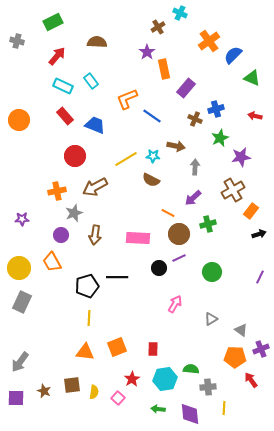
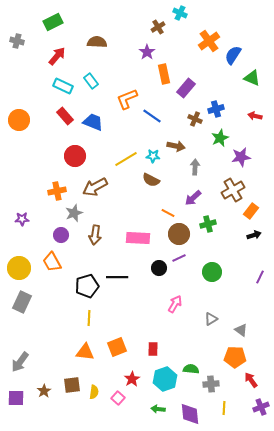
blue semicircle at (233, 55): rotated 12 degrees counterclockwise
orange rectangle at (164, 69): moved 5 px down
blue trapezoid at (95, 125): moved 2 px left, 3 px up
black arrow at (259, 234): moved 5 px left, 1 px down
purple cross at (261, 349): moved 58 px down
cyan hexagon at (165, 379): rotated 10 degrees counterclockwise
gray cross at (208, 387): moved 3 px right, 3 px up
brown star at (44, 391): rotated 16 degrees clockwise
